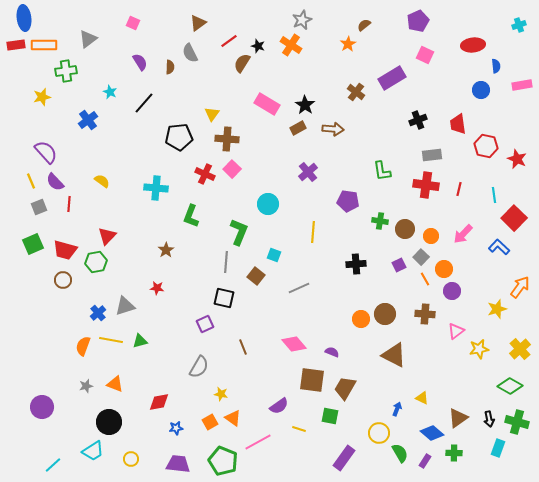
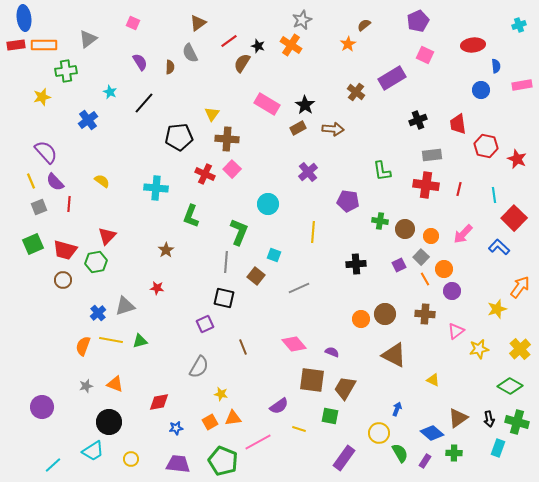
yellow triangle at (422, 398): moved 11 px right, 18 px up
orange triangle at (233, 418): rotated 42 degrees counterclockwise
